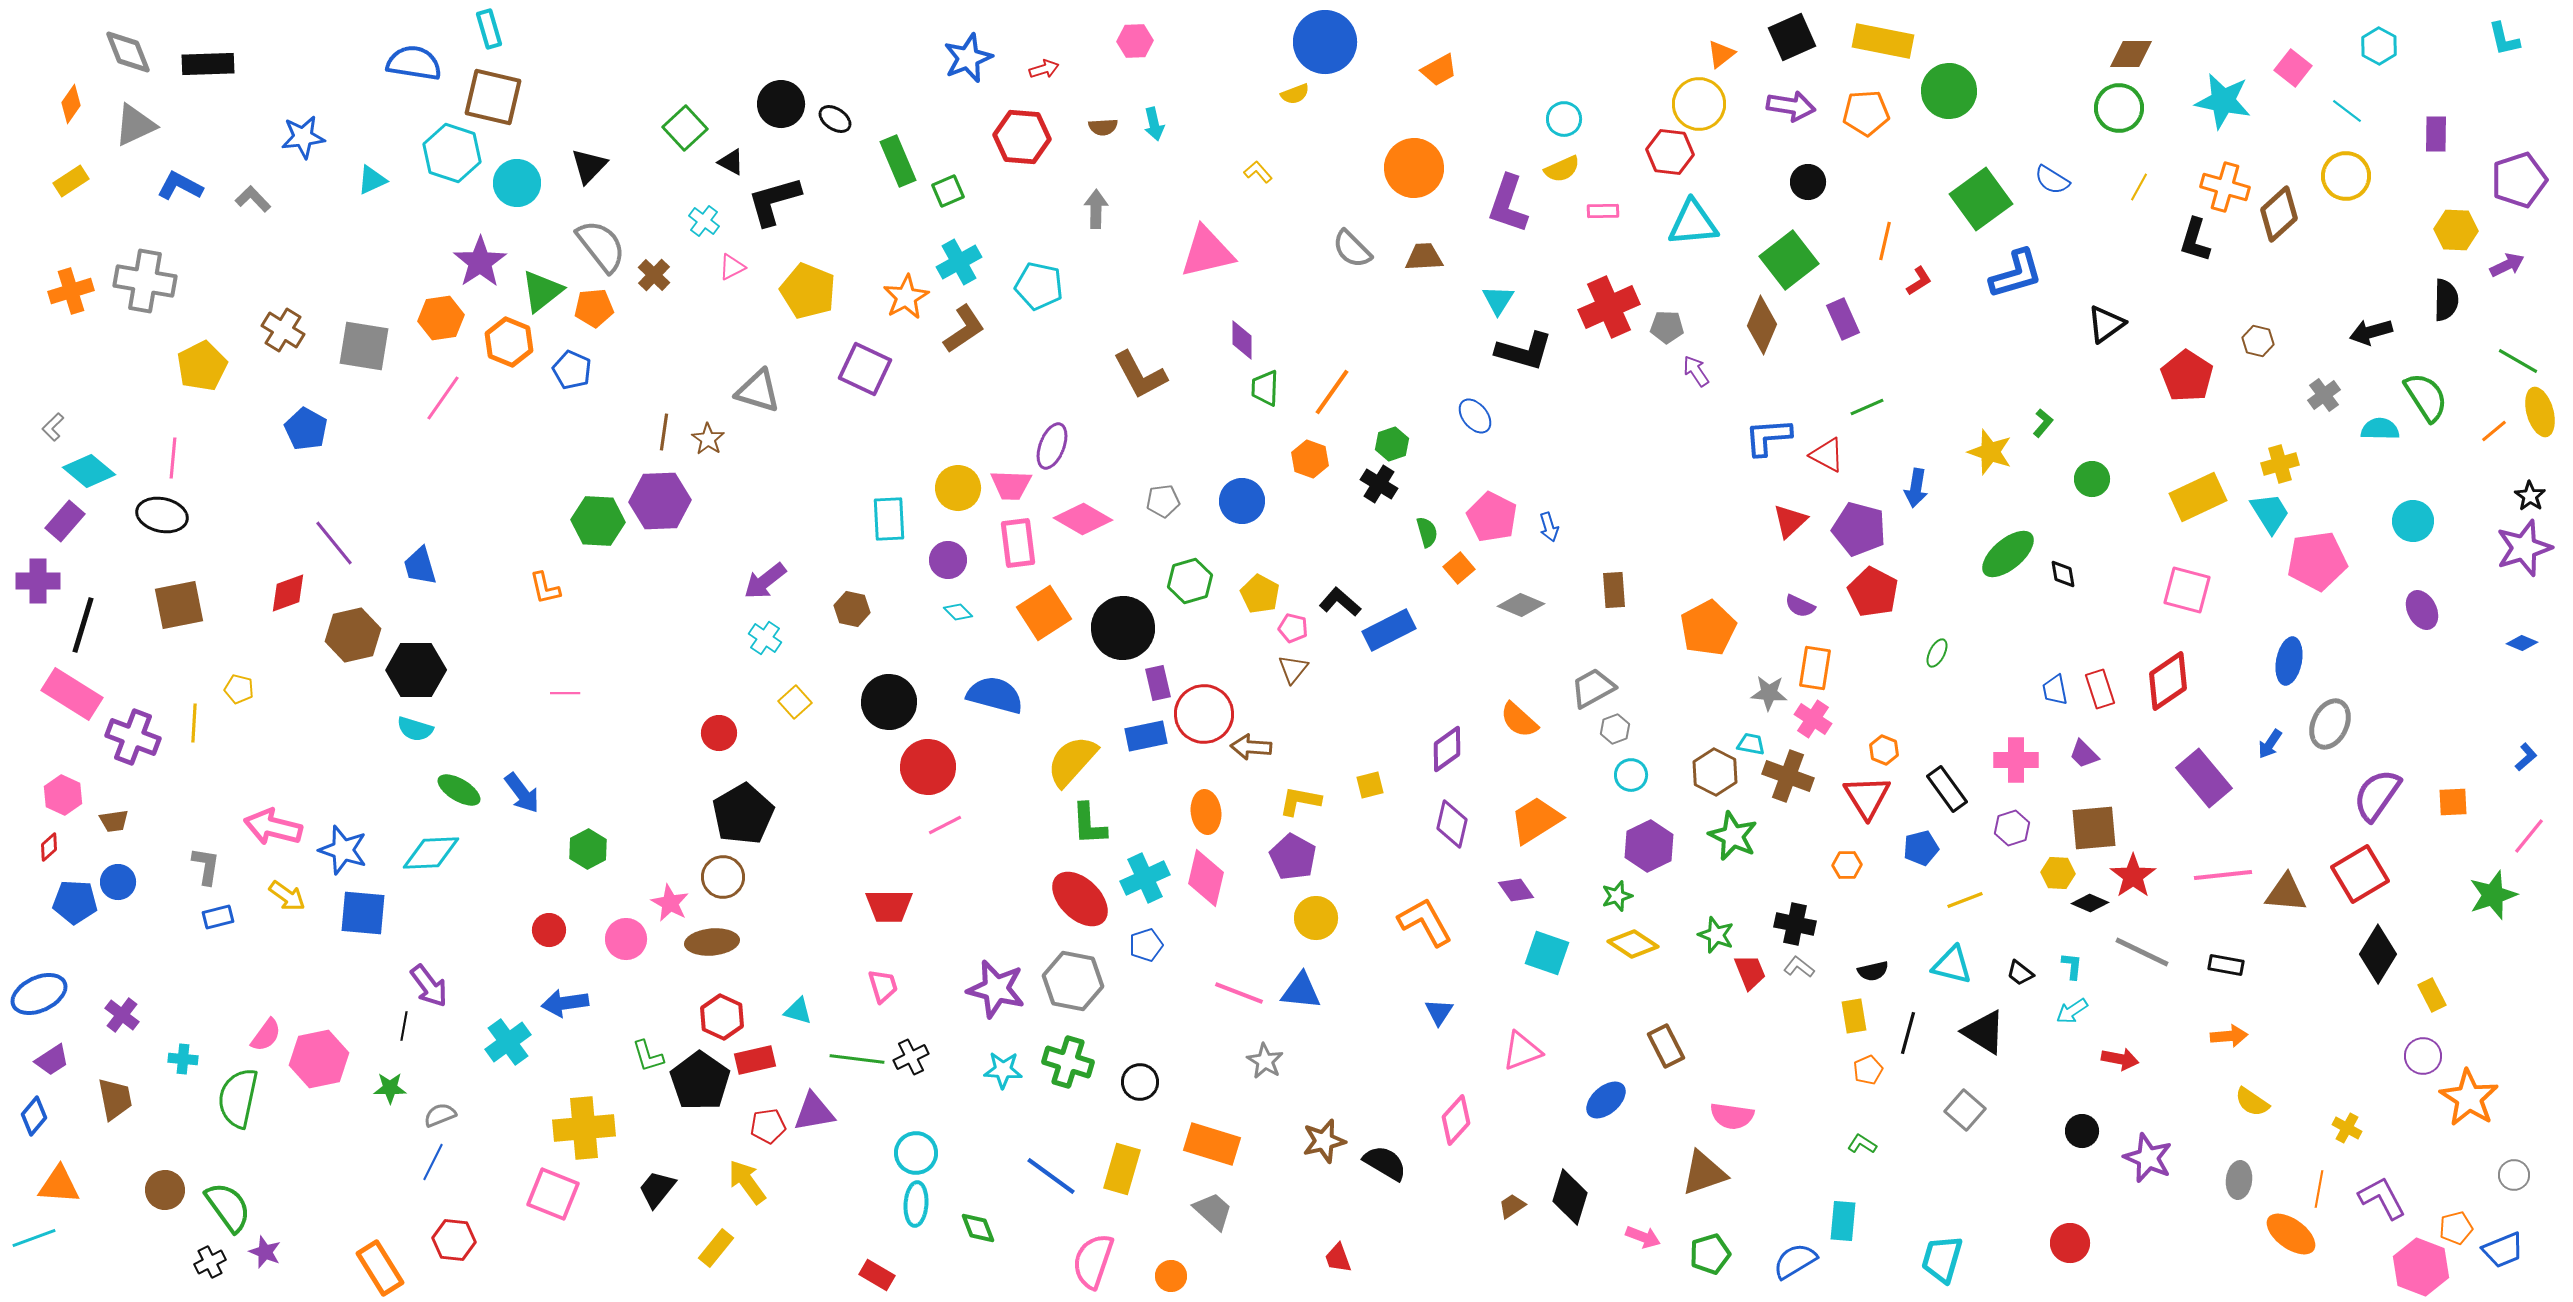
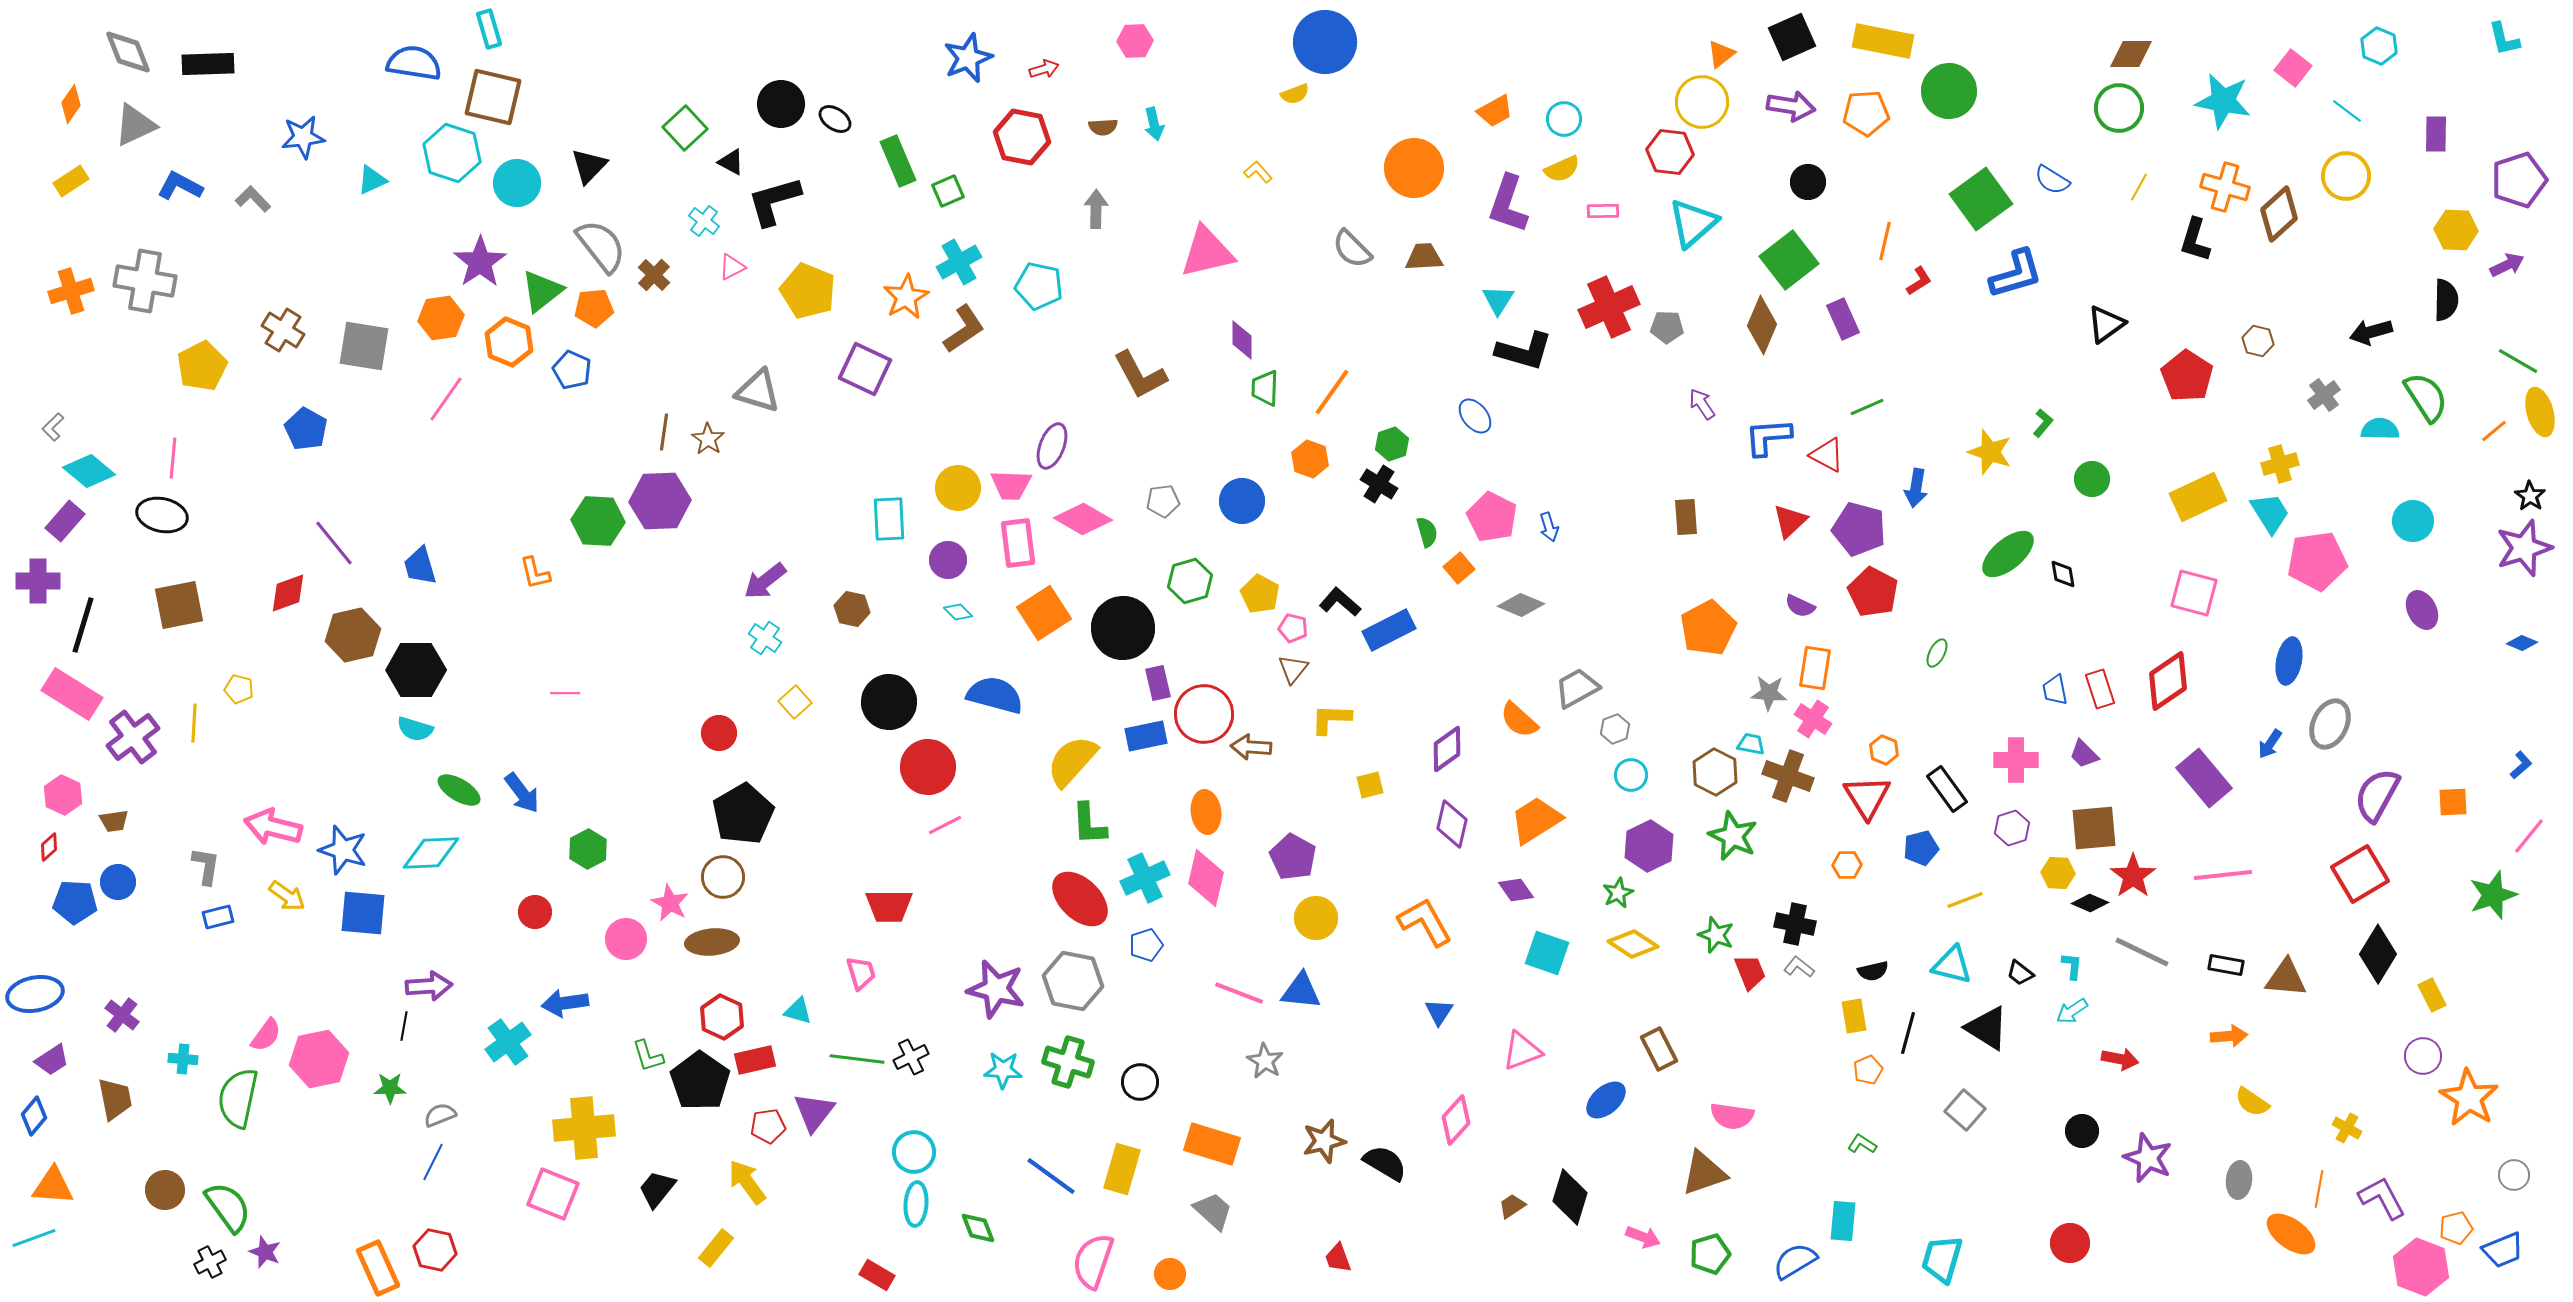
cyan hexagon at (2379, 46): rotated 6 degrees counterclockwise
orange trapezoid at (1439, 70): moved 56 px right, 41 px down
yellow circle at (1699, 104): moved 3 px right, 2 px up
red hexagon at (1022, 137): rotated 6 degrees clockwise
cyan triangle at (1693, 223): rotated 36 degrees counterclockwise
purple arrow at (1696, 371): moved 6 px right, 33 px down
pink line at (443, 398): moved 3 px right, 1 px down
orange L-shape at (545, 588): moved 10 px left, 15 px up
brown rectangle at (1614, 590): moved 72 px right, 73 px up
pink square at (2187, 590): moved 7 px right, 3 px down
gray trapezoid at (1593, 688): moved 16 px left
purple cross at (133, 737): rotated 32 degrees clockwise
blue L-shape at (2526, 757): moved 5 px left, 8 px down
purple semicircle at (2377, 795): rotated 6 degrees counterclockwise
yellow L-shape at (1300, 801): moved 31 px right, 82 px up; rotated 9 degrees counterclockwise
brown triangle at (2286, 893): moved 85 px down
green star at (1617, 896): moved 1 px right, 3 px up; rotated 8 degrees counterclockwise
red circle at (549, 930): moved 14 px left, 18 px up
purple arrow at (429, 986): rotated 57 degrees counterclockwise
pink trapezoid at (883, 986): moved 22 px left, 13 px up
blue ellipse at (39, 994): moved 4 px left; rotated 14 degrees clockwise
black triangle at (1984, 1032): moved 3 px right, 4 px up
brown rectangle at (1666, 1046): moved 7 px left, 3 px down
purple triangle at (814, 1112): rotated 42 degrees counterclockwise
cyan circle at (916, 1153): moved 2 px left, 1 px up
orange triangle at (59, 1185): moved 6 px left, 1 px down
red hexagon at (454, 1240): moved 19 px left, 10 px down; rotated 6 degrees clockwise
orange rectangle at (380, 1268): moved 2 px left; rotated 8 degrees clockwise
orange circle at (1171, 1276): moved 1 px left, 2 px up
